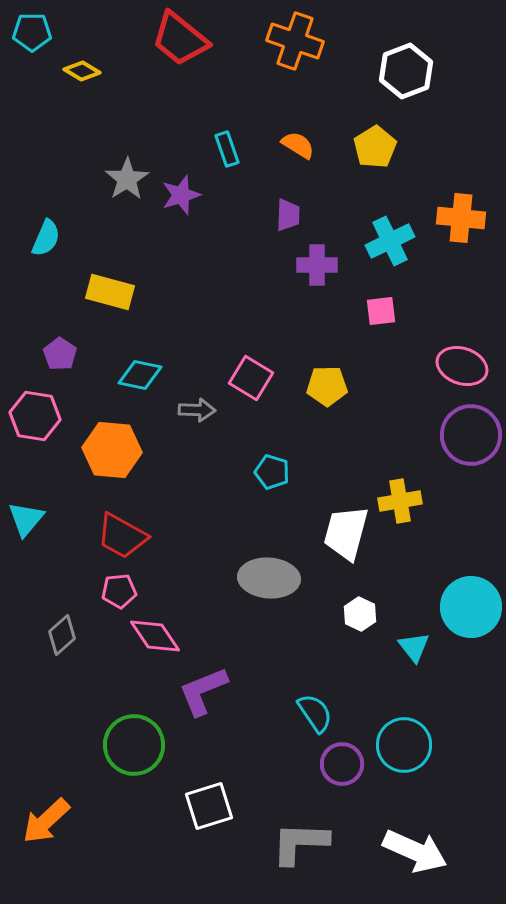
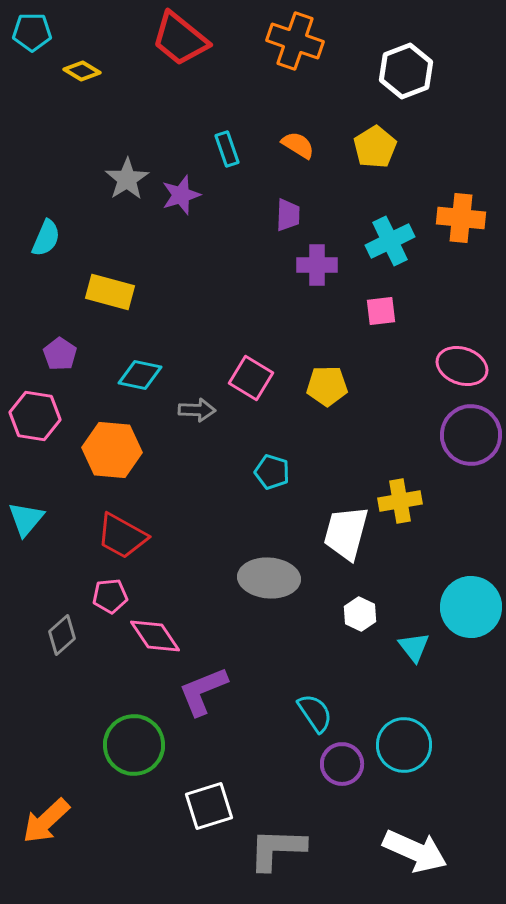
pink pentagon at (119, 591): moved 9 px left, 5 px down
gray L-shape at (300, 843): moved 23 px left, 6 px down
